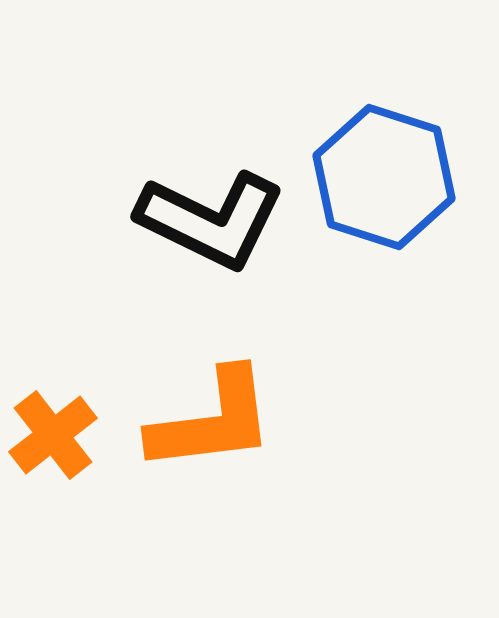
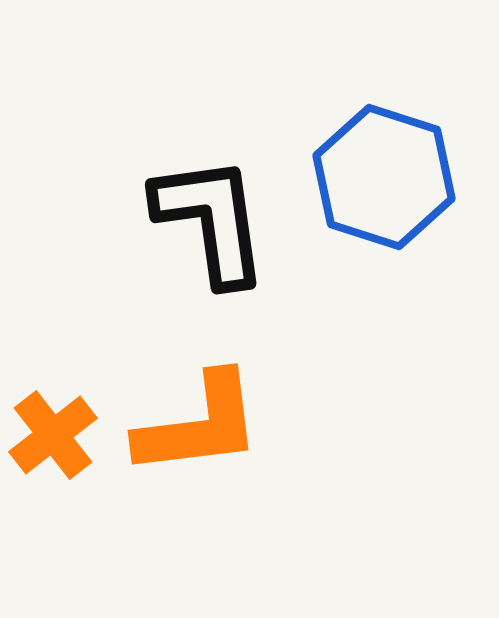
black L-shape: rotated 124 degrees counterclockwise
orange L-shape: moved 13 px left, 4 px down
